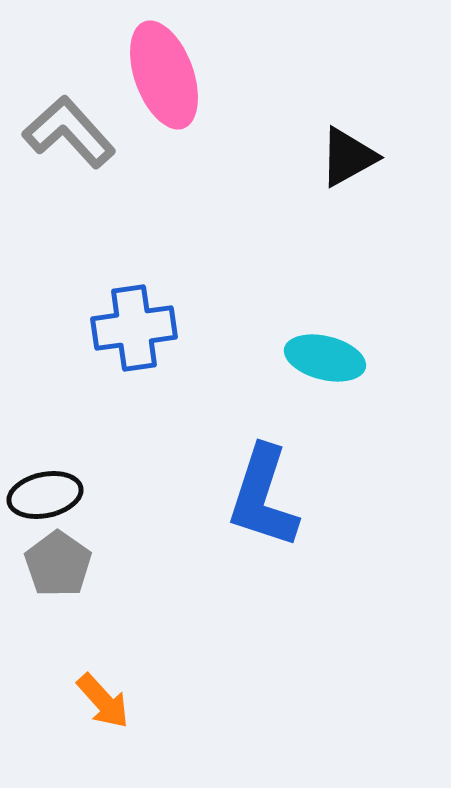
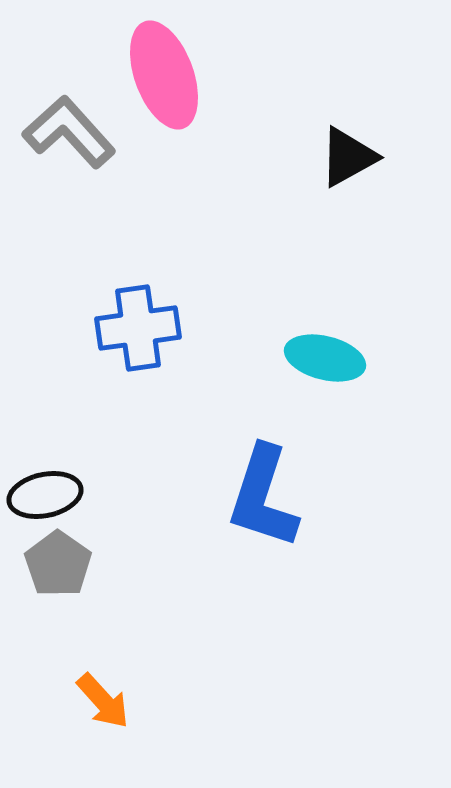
blue cross: moved 4 px right
